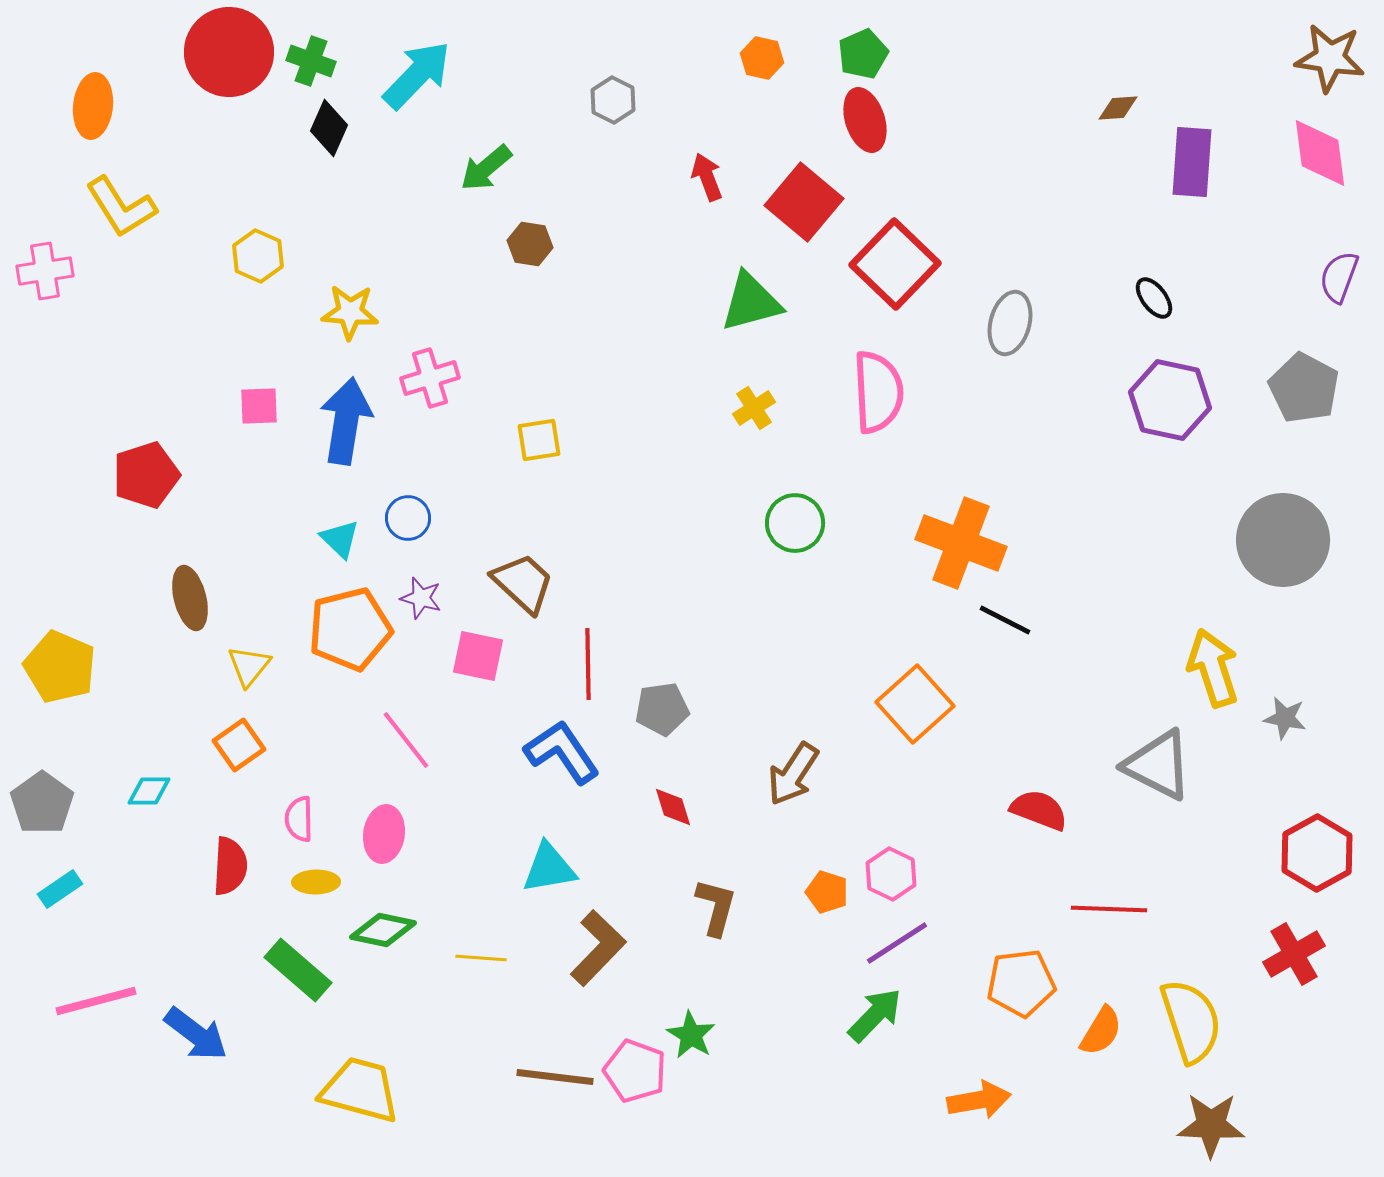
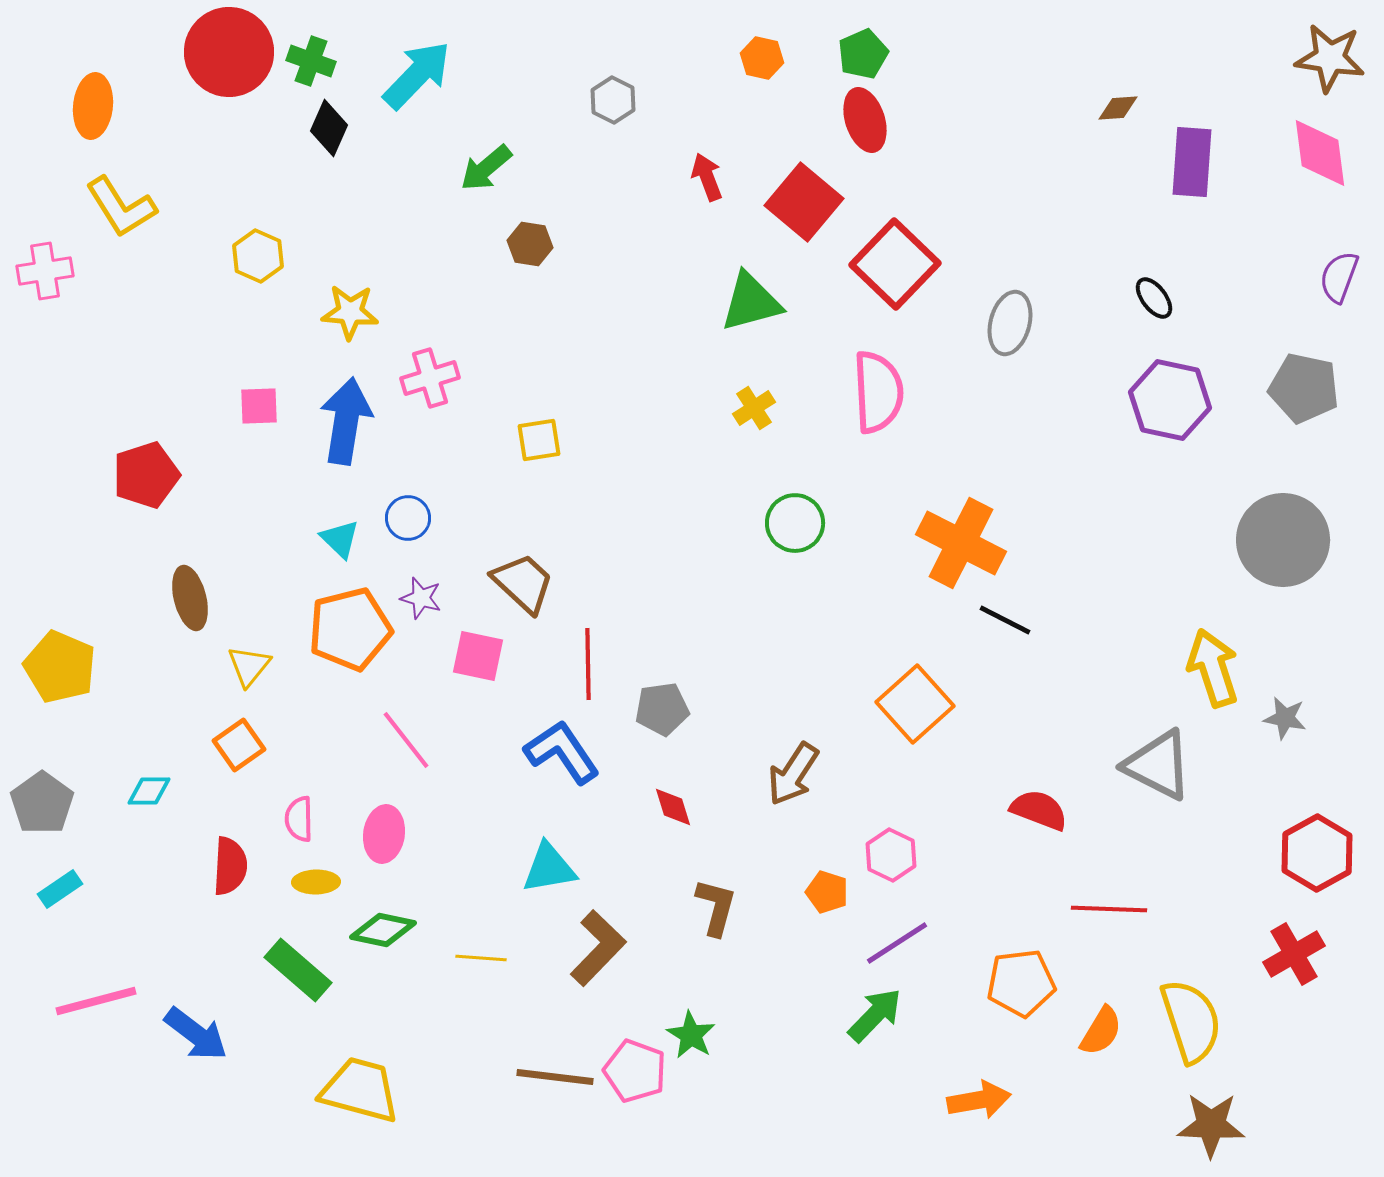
gray pentagon at (1304, 388): rotated 16 degrees counterclockwise
orange cross at (961, 543): rotated 6 degrees clockwise
pink hexagon at (891, 874): moved 19 px up
